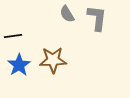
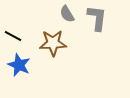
black line: rotated 36 degrees clockwise
brown star: moved 17 px up
blue star: rotated 15 degrees counterclockwise
